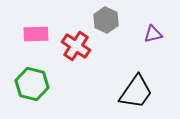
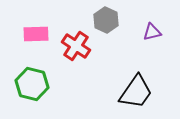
purple triangle: moved 1 px left, 2 px up
